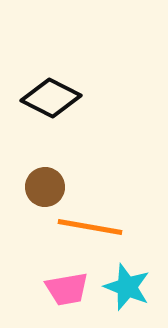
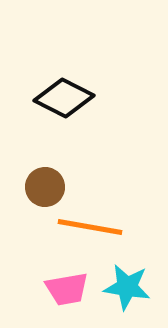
black diamond: moved 13 px right
cyan star: rotated 12 degrees counterclockwise
